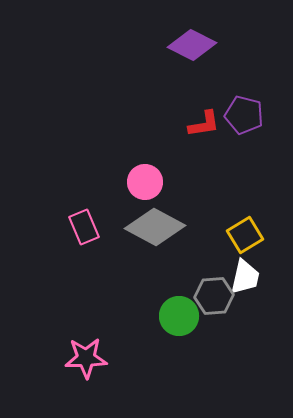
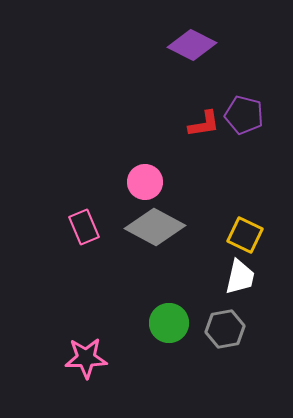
yellow square: rotated 33 degrees counterclockwise
white trapezoid: moved 5 px left
gray hexagon: moved 11 px right, 33 px down; rotated 6 degrees counterclockwise
green circle: moved 10 px left, 7 px down
